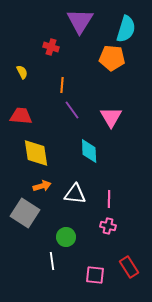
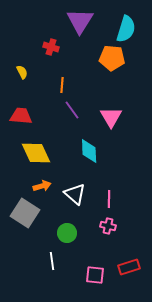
yellow diamond: rotated 16 degrees counterclockwise
white triangle: rotated 35 degrees clockwise
green circle: moved 1 px right, 4 px up
red rectangle: rotated 75 degrees counterclockwise
